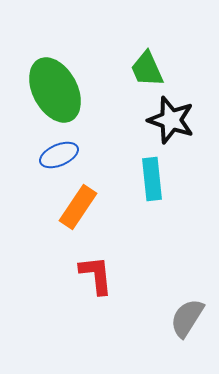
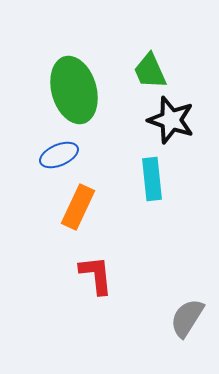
green trapezoid: moved 3 px right, 2 px down
green ellipse: moved 19 px right; rotated 12 degrees clockwise
orange rectangle: rotated 9 degrees counterclockwise
